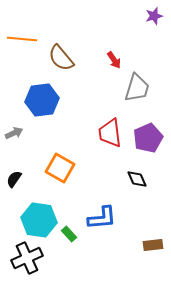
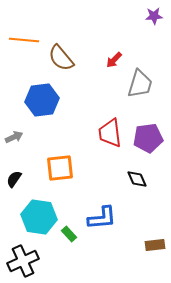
purple star: rotated 12 degrees clockwise
orange line: moved 2 px right, 1 px down
red arrow: rotated 78 degrees clockwise
gray trapezoid: moved 3 px right, 4 px up
gray arrow: moved 4 px down
purple pentagon: rotated 16 degrees clockwise
orange square: rotated 36 degrees counterclockwise
cyan hexagon: moved 3 px up
brown rectangle: moved 2 px right
black cross: moved 4 px left, 3 px down
